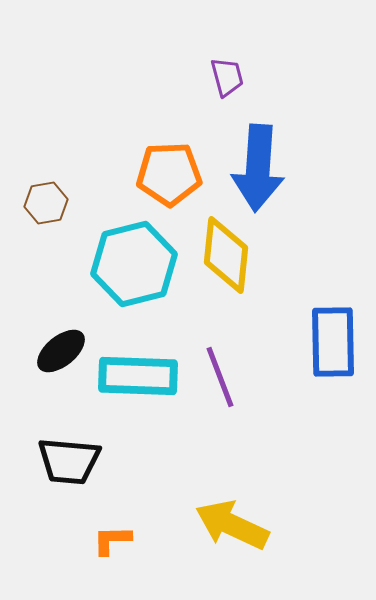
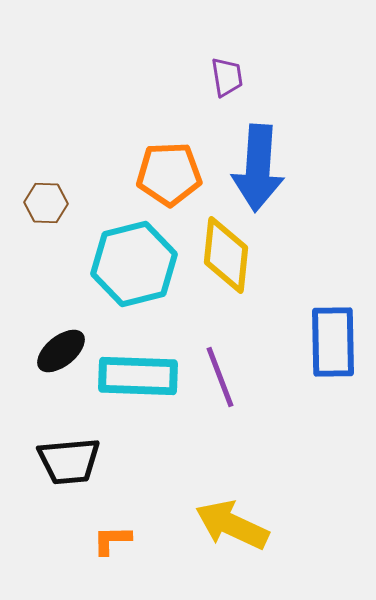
purple trapezoid: rotated 6 degrees clockwise
brown hexagon: rotated 12 degrees clockwise
black trapezoid: rotated 10 degrees counterclockwise
